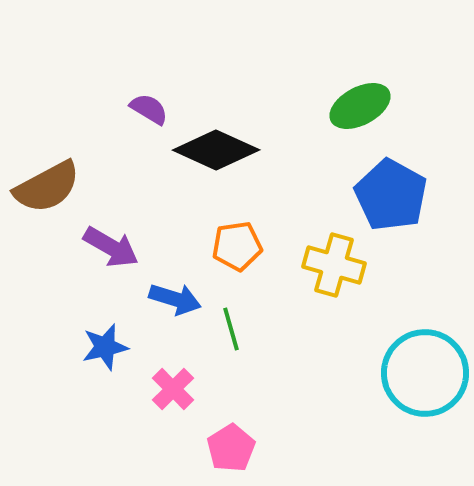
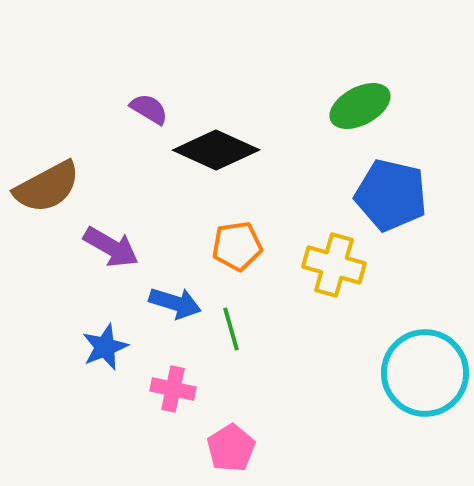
blue pentagon: rotated 16 degrees counterclockwise
blue arrow: moved 4 px down
blue star: rotated 9 degrees counterclockwise
pink cross: rotated 33 degrees counterclockwise
